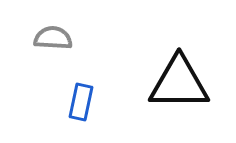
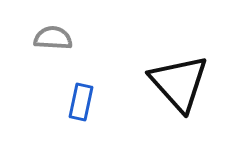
black triangle: rotated 48 degrees clockwise
